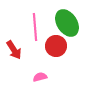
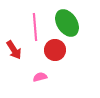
red circle: moved 1 px left, 4 px down
